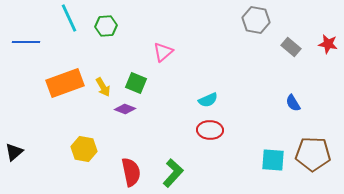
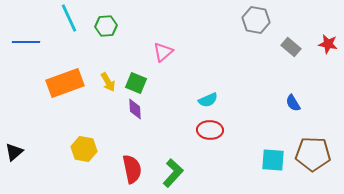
yellow arrow: moved 5 px right, 5 px up
purple diamond: moved 10 px right; rotated 65 degrees clockwise
red semicircle: moved 1 px right, 3 px up
